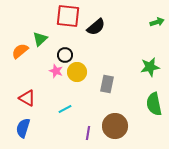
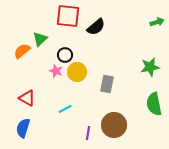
orange semicircle: moved 2 px right
brown circle: moved 1 px left, 1 px up
